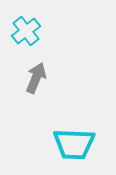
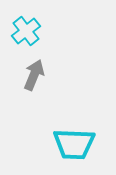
gray arrow: moved 2 px left, 3 px up
